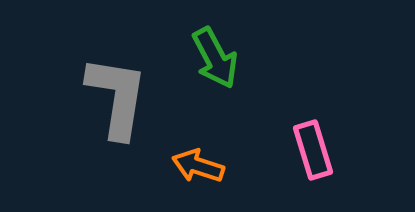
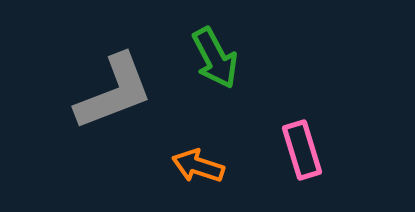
gray L-shape: moved 3 px left, 5 px up; rotated 60 degrees clockwise
pink rectangle: moved 11 px left
